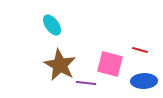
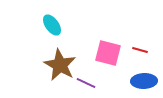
pink square: moved 2 px left, 11 px up
purple line: rotated 18 degrees clockwise
